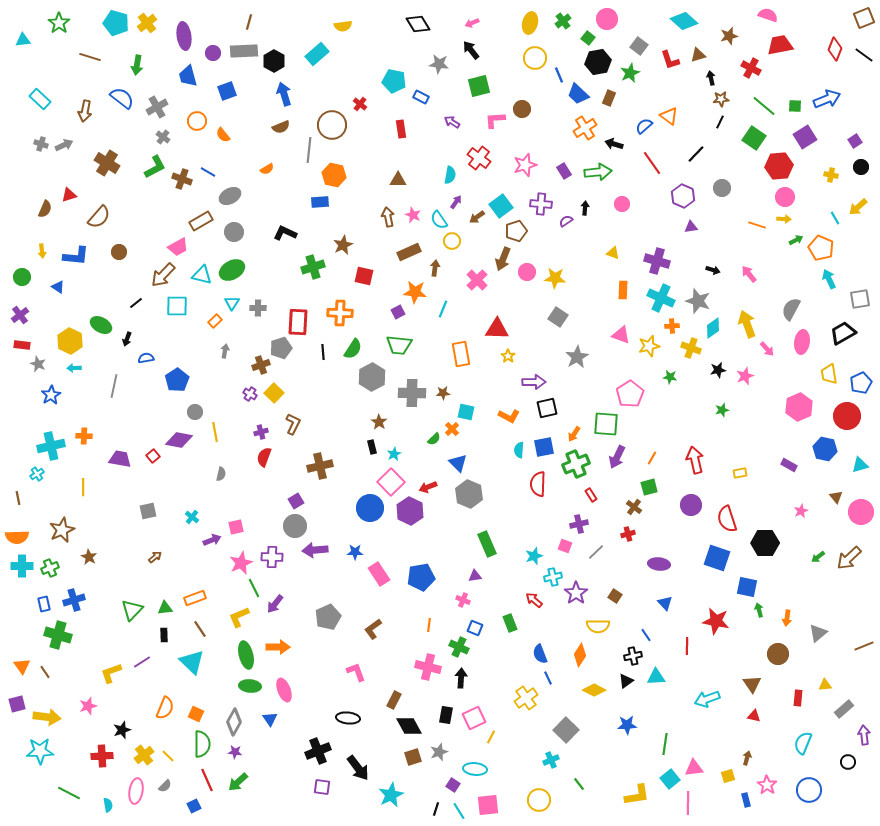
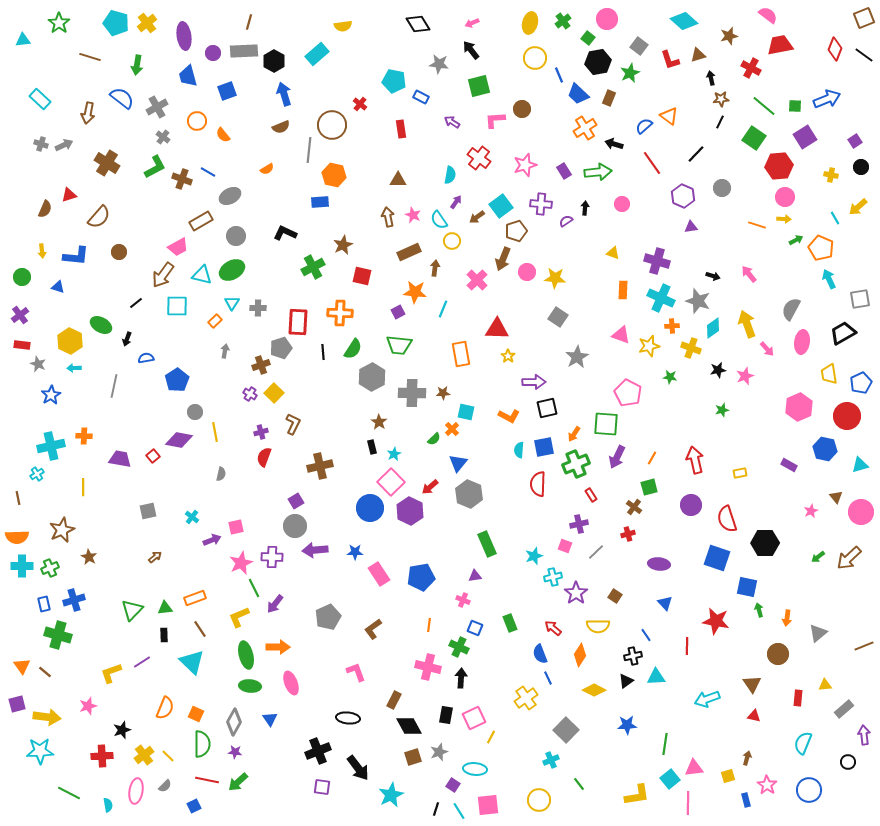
pink semicircle at (768, 15): rotated 18 degrees clockwise
brown arrow at (85, 111): moved 3 px right, 2 px down
gray circle at (234, 232): moved 2 px right, 4 px down
green cross at (313, 267): rotated 10 degrees counterclockwise
black arrow at (713, 270): moved 6 px down
brown arrow at (163, 275): rotated 8 degrees counterclockwise
red square at (364, 276): moved 2 px left
blue triangle at (58, 287): rotated 16 degrees counterclockwise
pink pentagon at (630, 394): moved 2 px left, 1 px up; rotated 12 degrees counterclockwise
blue triangle at (458, 463): rotated 24 degrees clockwise
red arrow at (428, 487): moved 2 px right; rotated 18 degrees counterclockwise
pink star at (801, 511): moved 10 px right
red arrow at (534, 600): moved 19 px right, 28 px down
brown line at (45, 672): rotated 16 degrees counterclockwise
pink ellipse at (284, 690): moved 7 px right, 7 px up
red line at (207, 780): rotated 55 degrees counterclockwise
